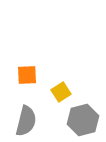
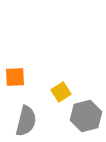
orange square: moved 12 px left, 2 px down
gray hexagon: moved 3 px right, 4 px up
